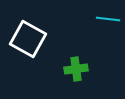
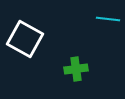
white square: moved 3 px left
